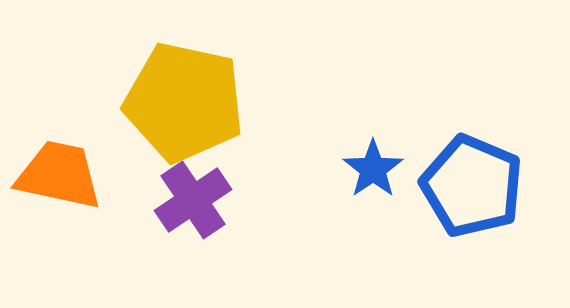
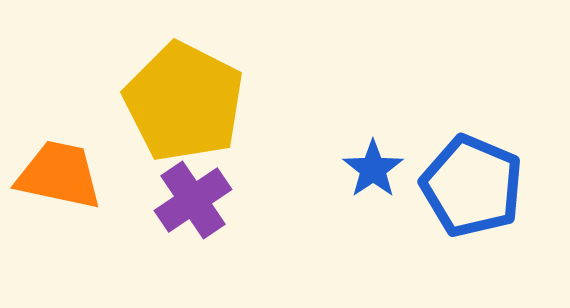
yellow pentagon: rotated 15 degrees clockwise
